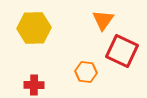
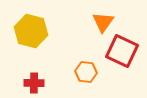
orange triangle: moved 2 px down
yellow hexagon: moved 3 px left, 3 px down; rotated 16 degrees clockwise
red cross: moved 2 px up
